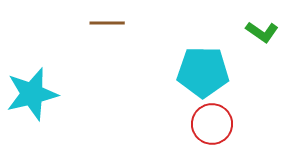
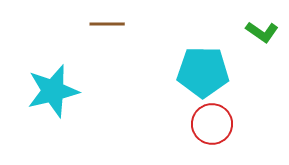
brown line: moved 1 px down
cyan star: moved 21 px right, 3 px up
